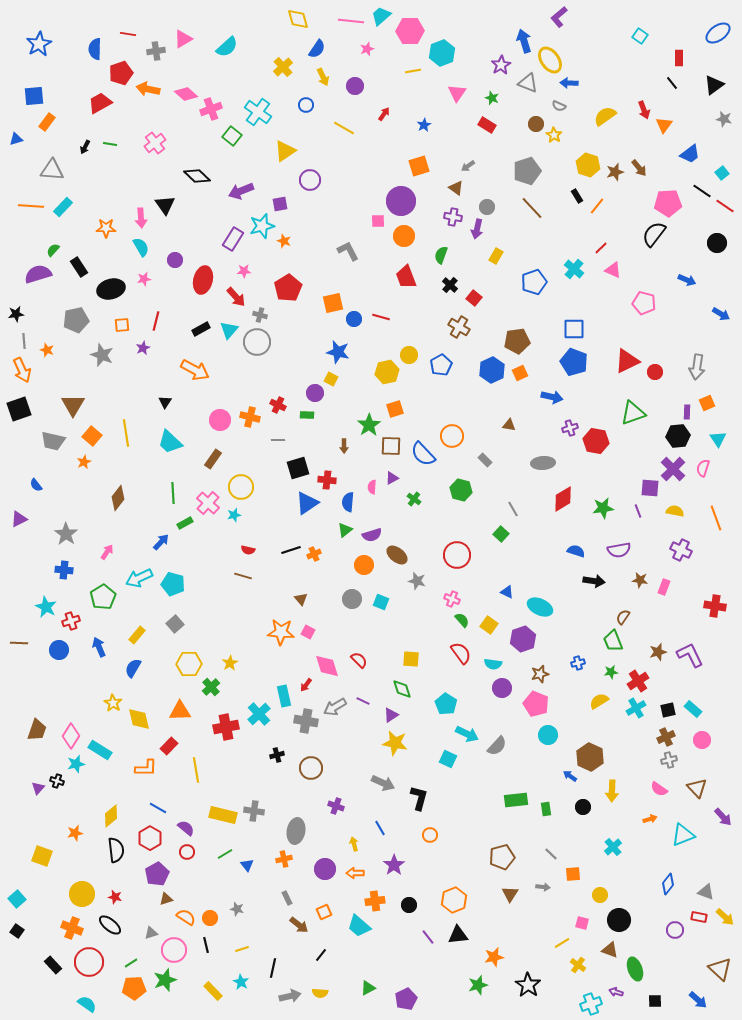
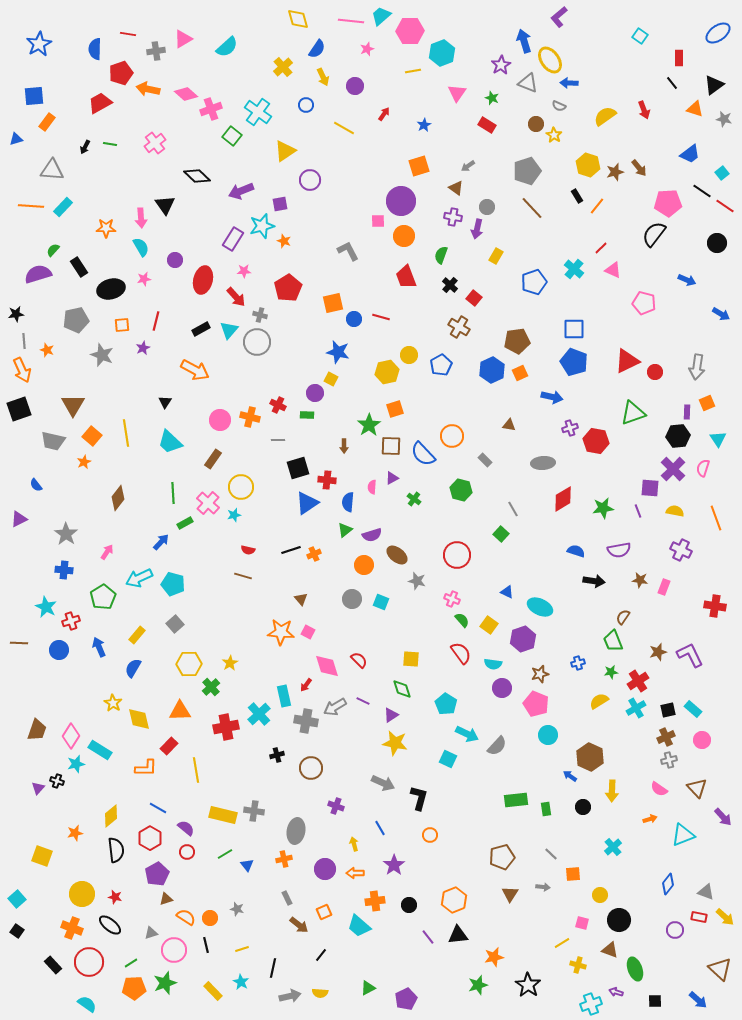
orange triangle at (664, 125): moved 31 px right, 16 px up; rotated 48 degrees counterclockwise
yellow cross at (578, 965): rotated 21 degrees counterclockwise
green star at (165, 980): moved 3 px down
